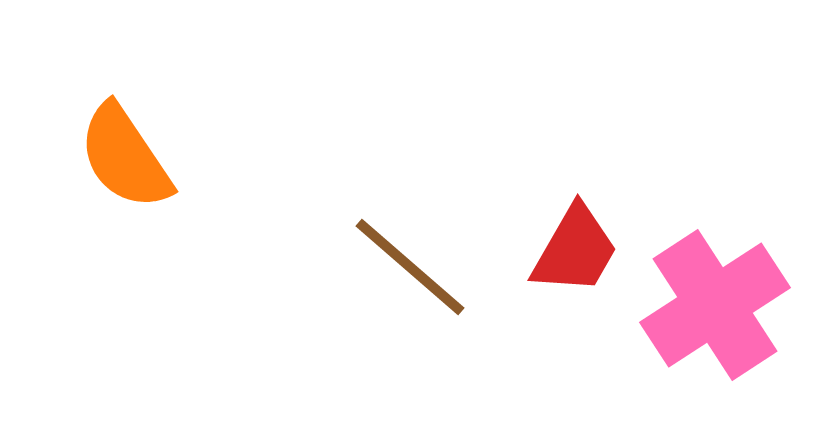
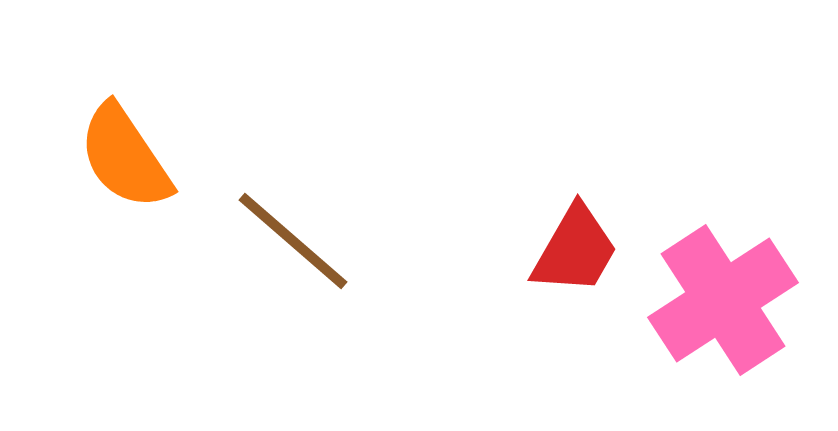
brown line: moved 117 px left, 26 px up
pink cross: moved 8 px right, 5 px up
